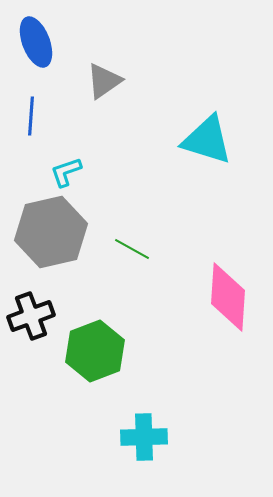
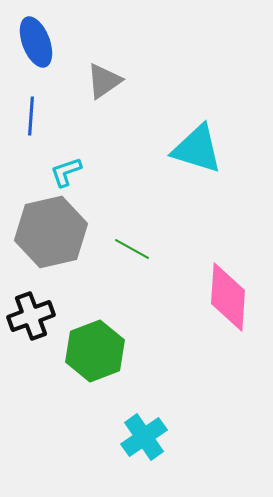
cyan triangle: moved 10 px left, 9 px down
cyan cross: rotated 33 degrees counterclockwise
